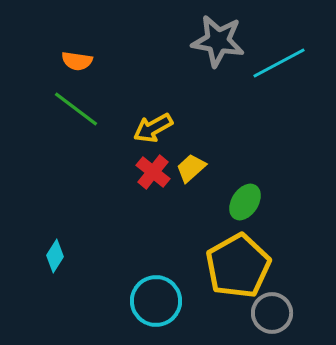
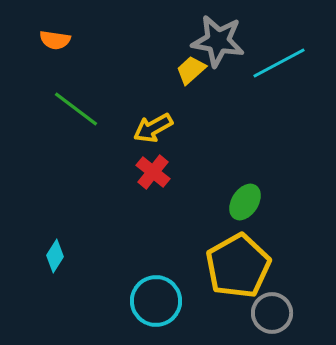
orange semicircle: moved 22 px left, 21 px up
yellow trapezoid: moved 98 px up
